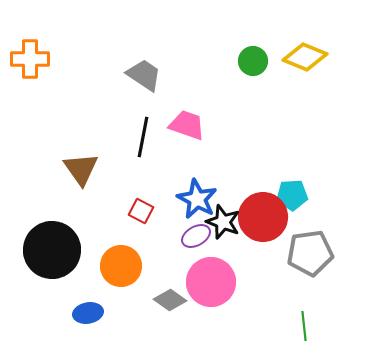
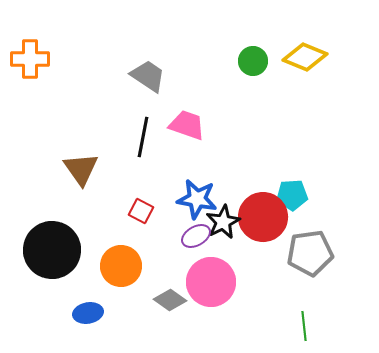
gray trapezoid: moved 4 px right, 1 px down
blue star: rotated 18 degrees counterclockwise
black star: rotated 24 degrees clockwise
